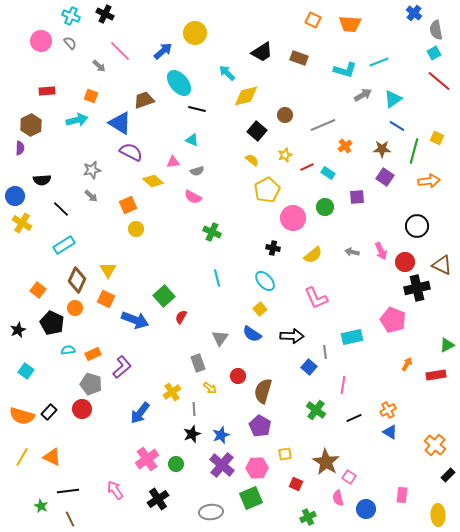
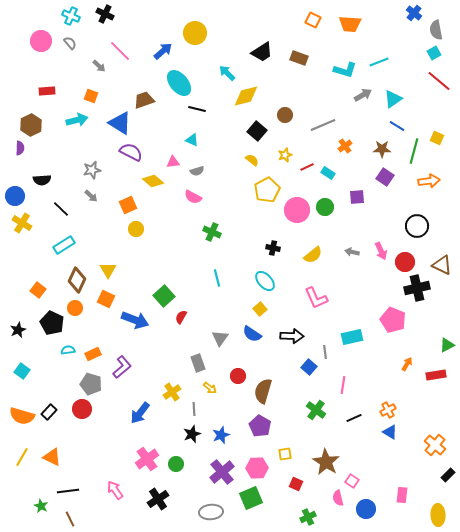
pink circle at (293, 218): moved 4 px right, 8 px up
cyan square at (26, 371): moved 4 px left
purple cross at (222, 465): moved 7 px down; rotated 10 degrees clockwise
pink square at (349, 477): moved 3 px right, 4 px down
